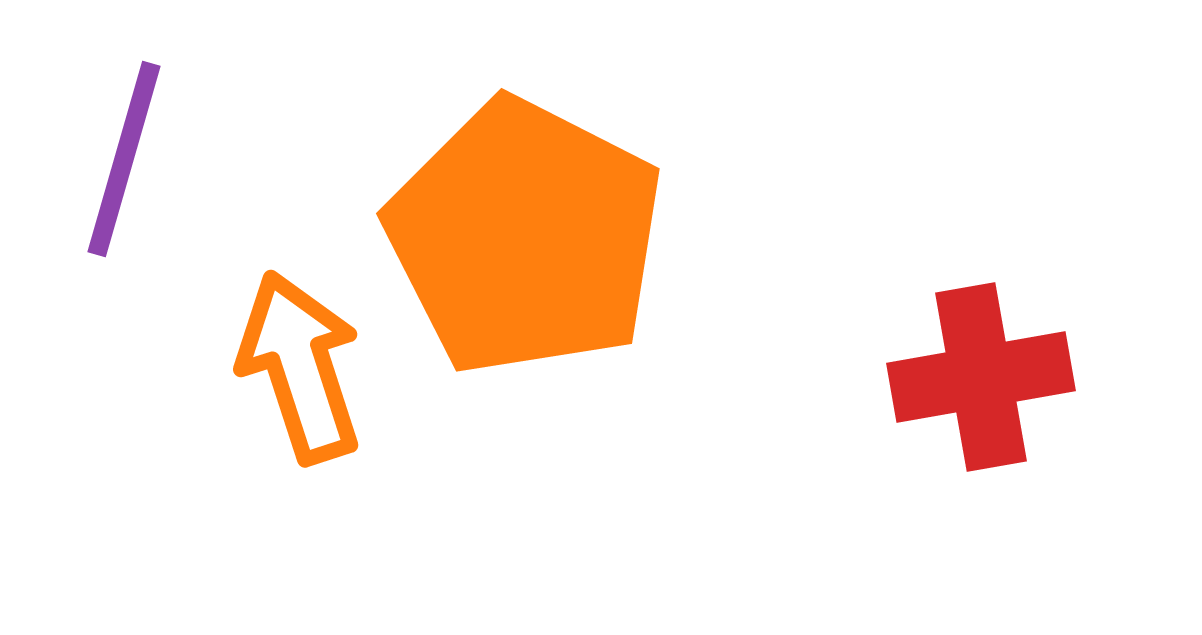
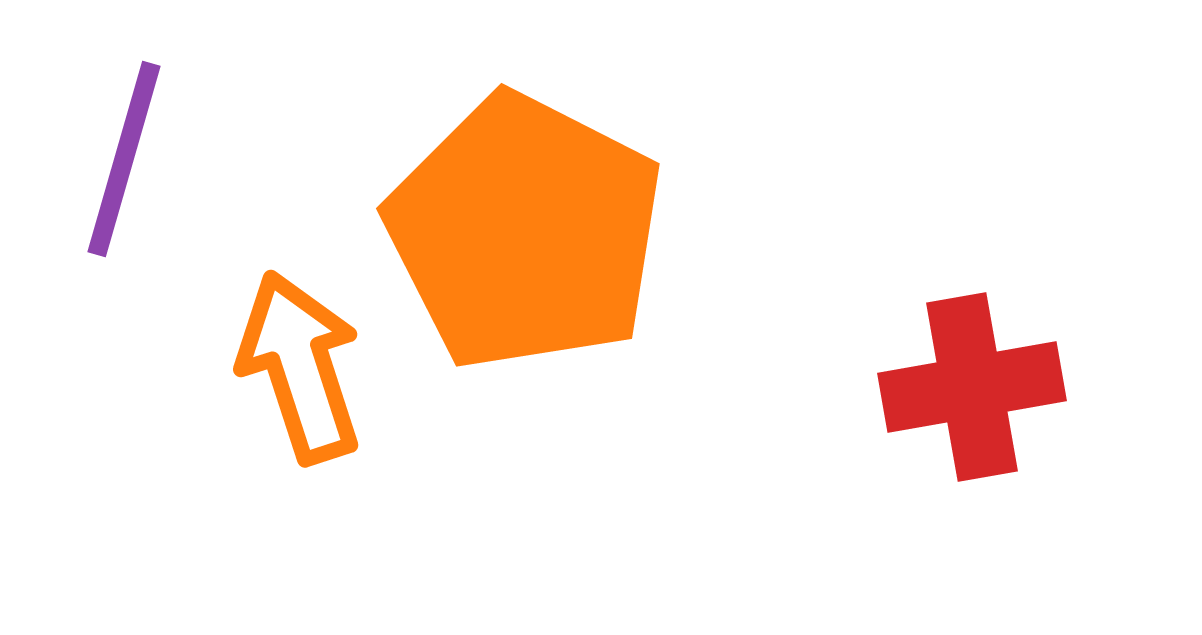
orange pentagon: moved 5 px up
red cross: moved 9 px left, 10 px down
